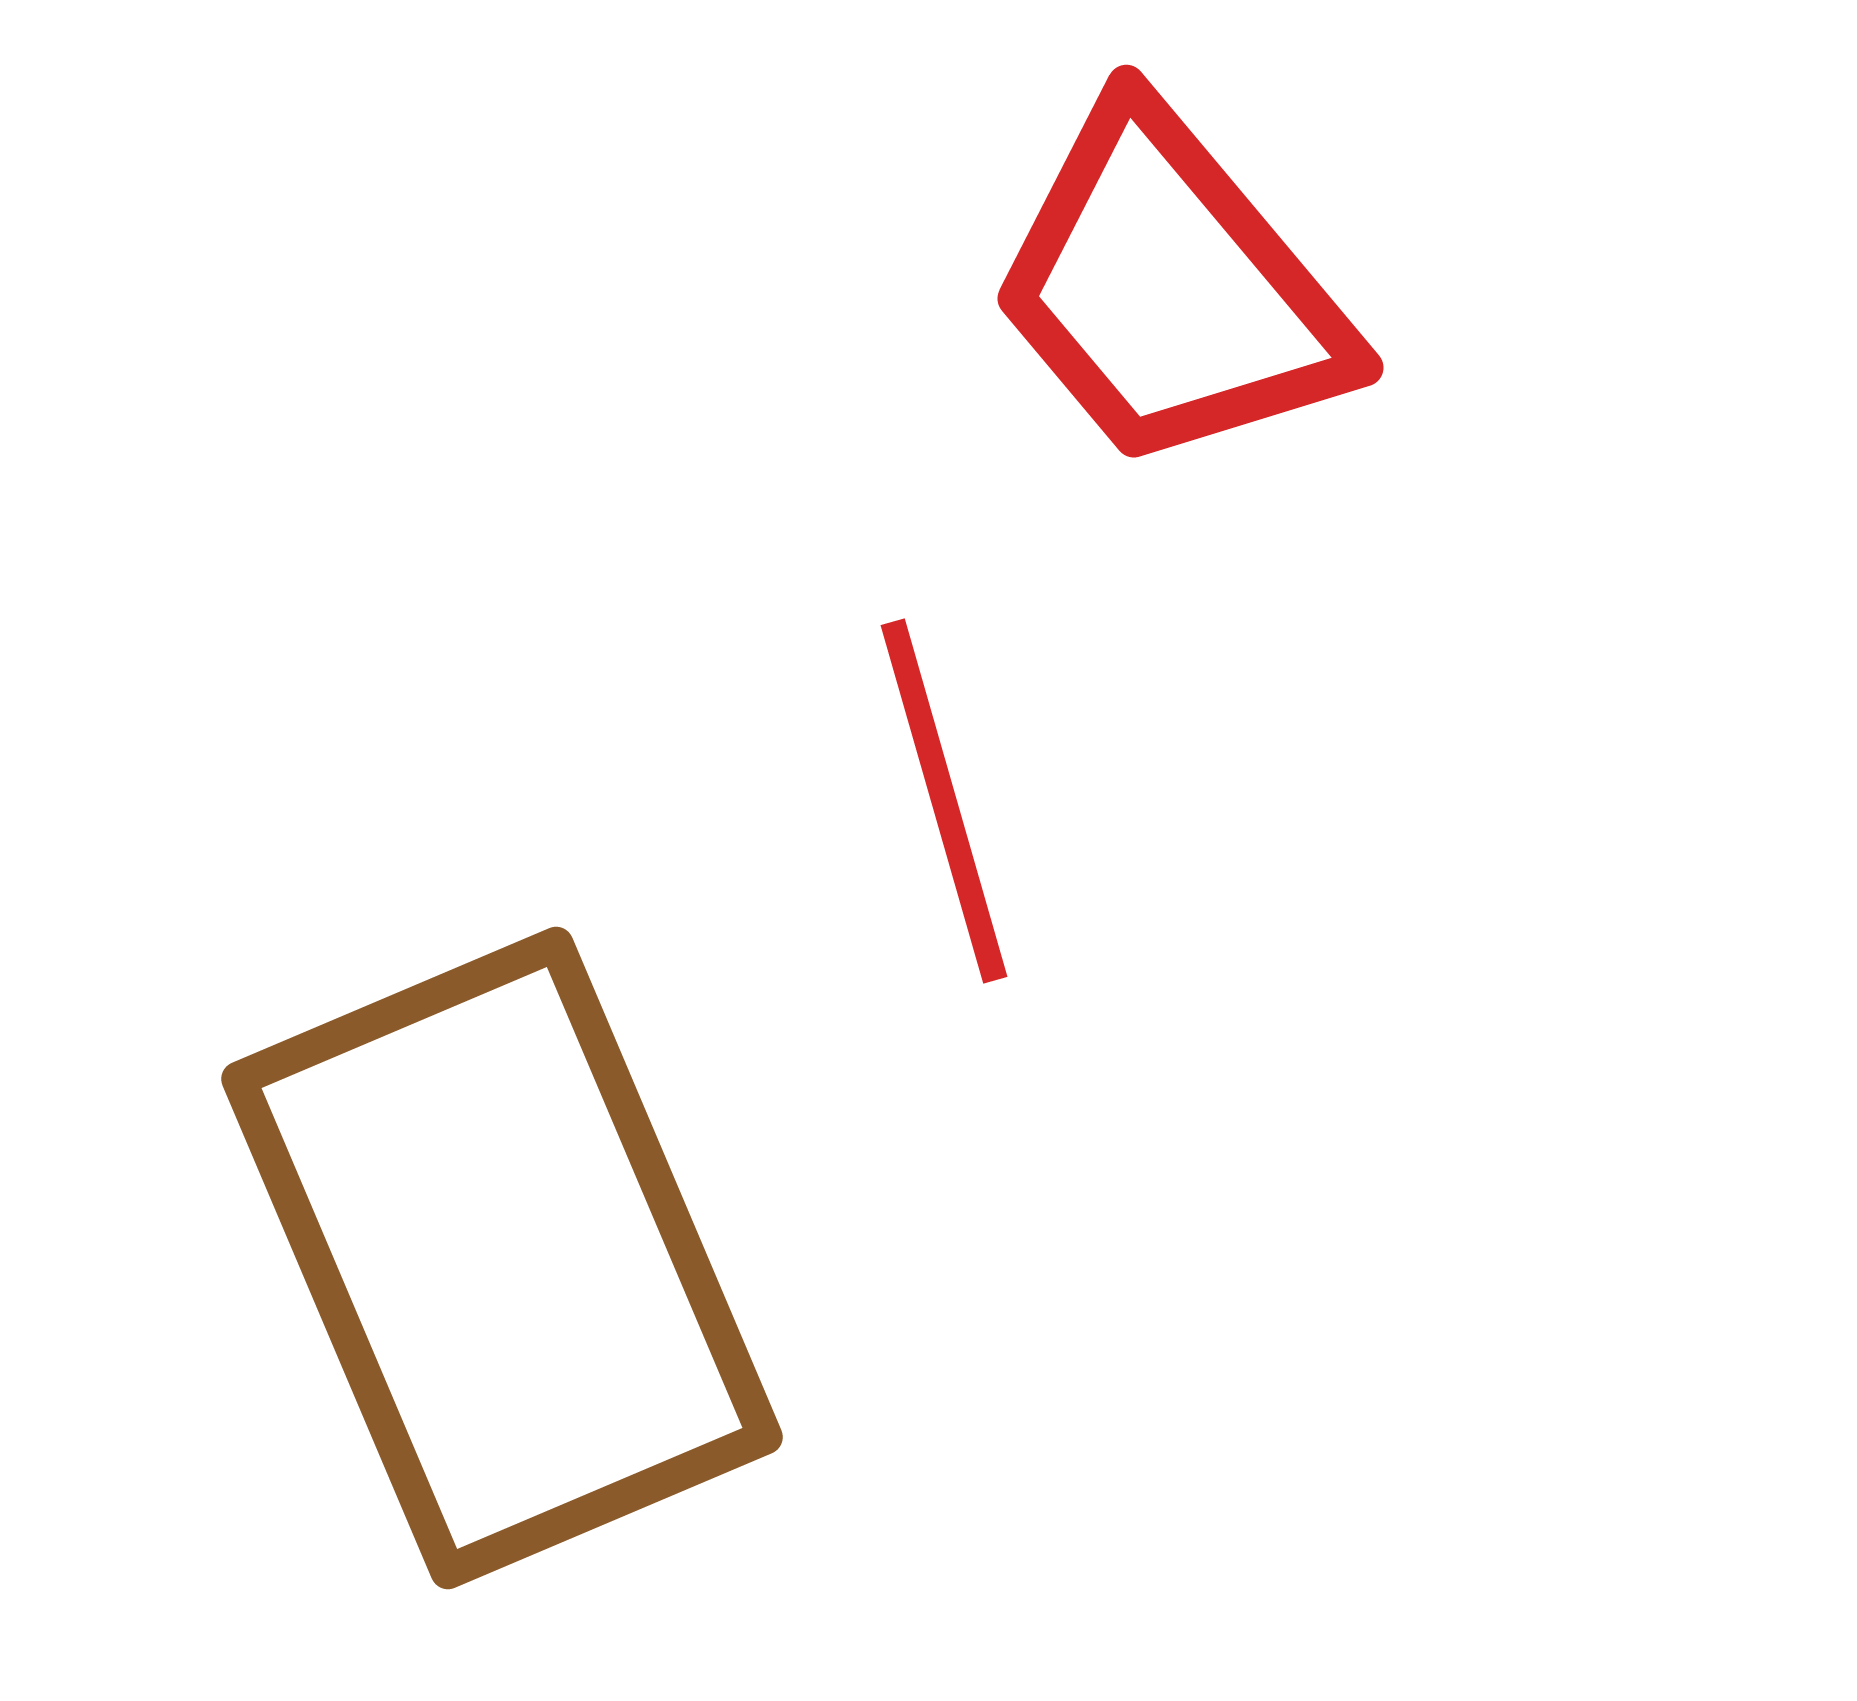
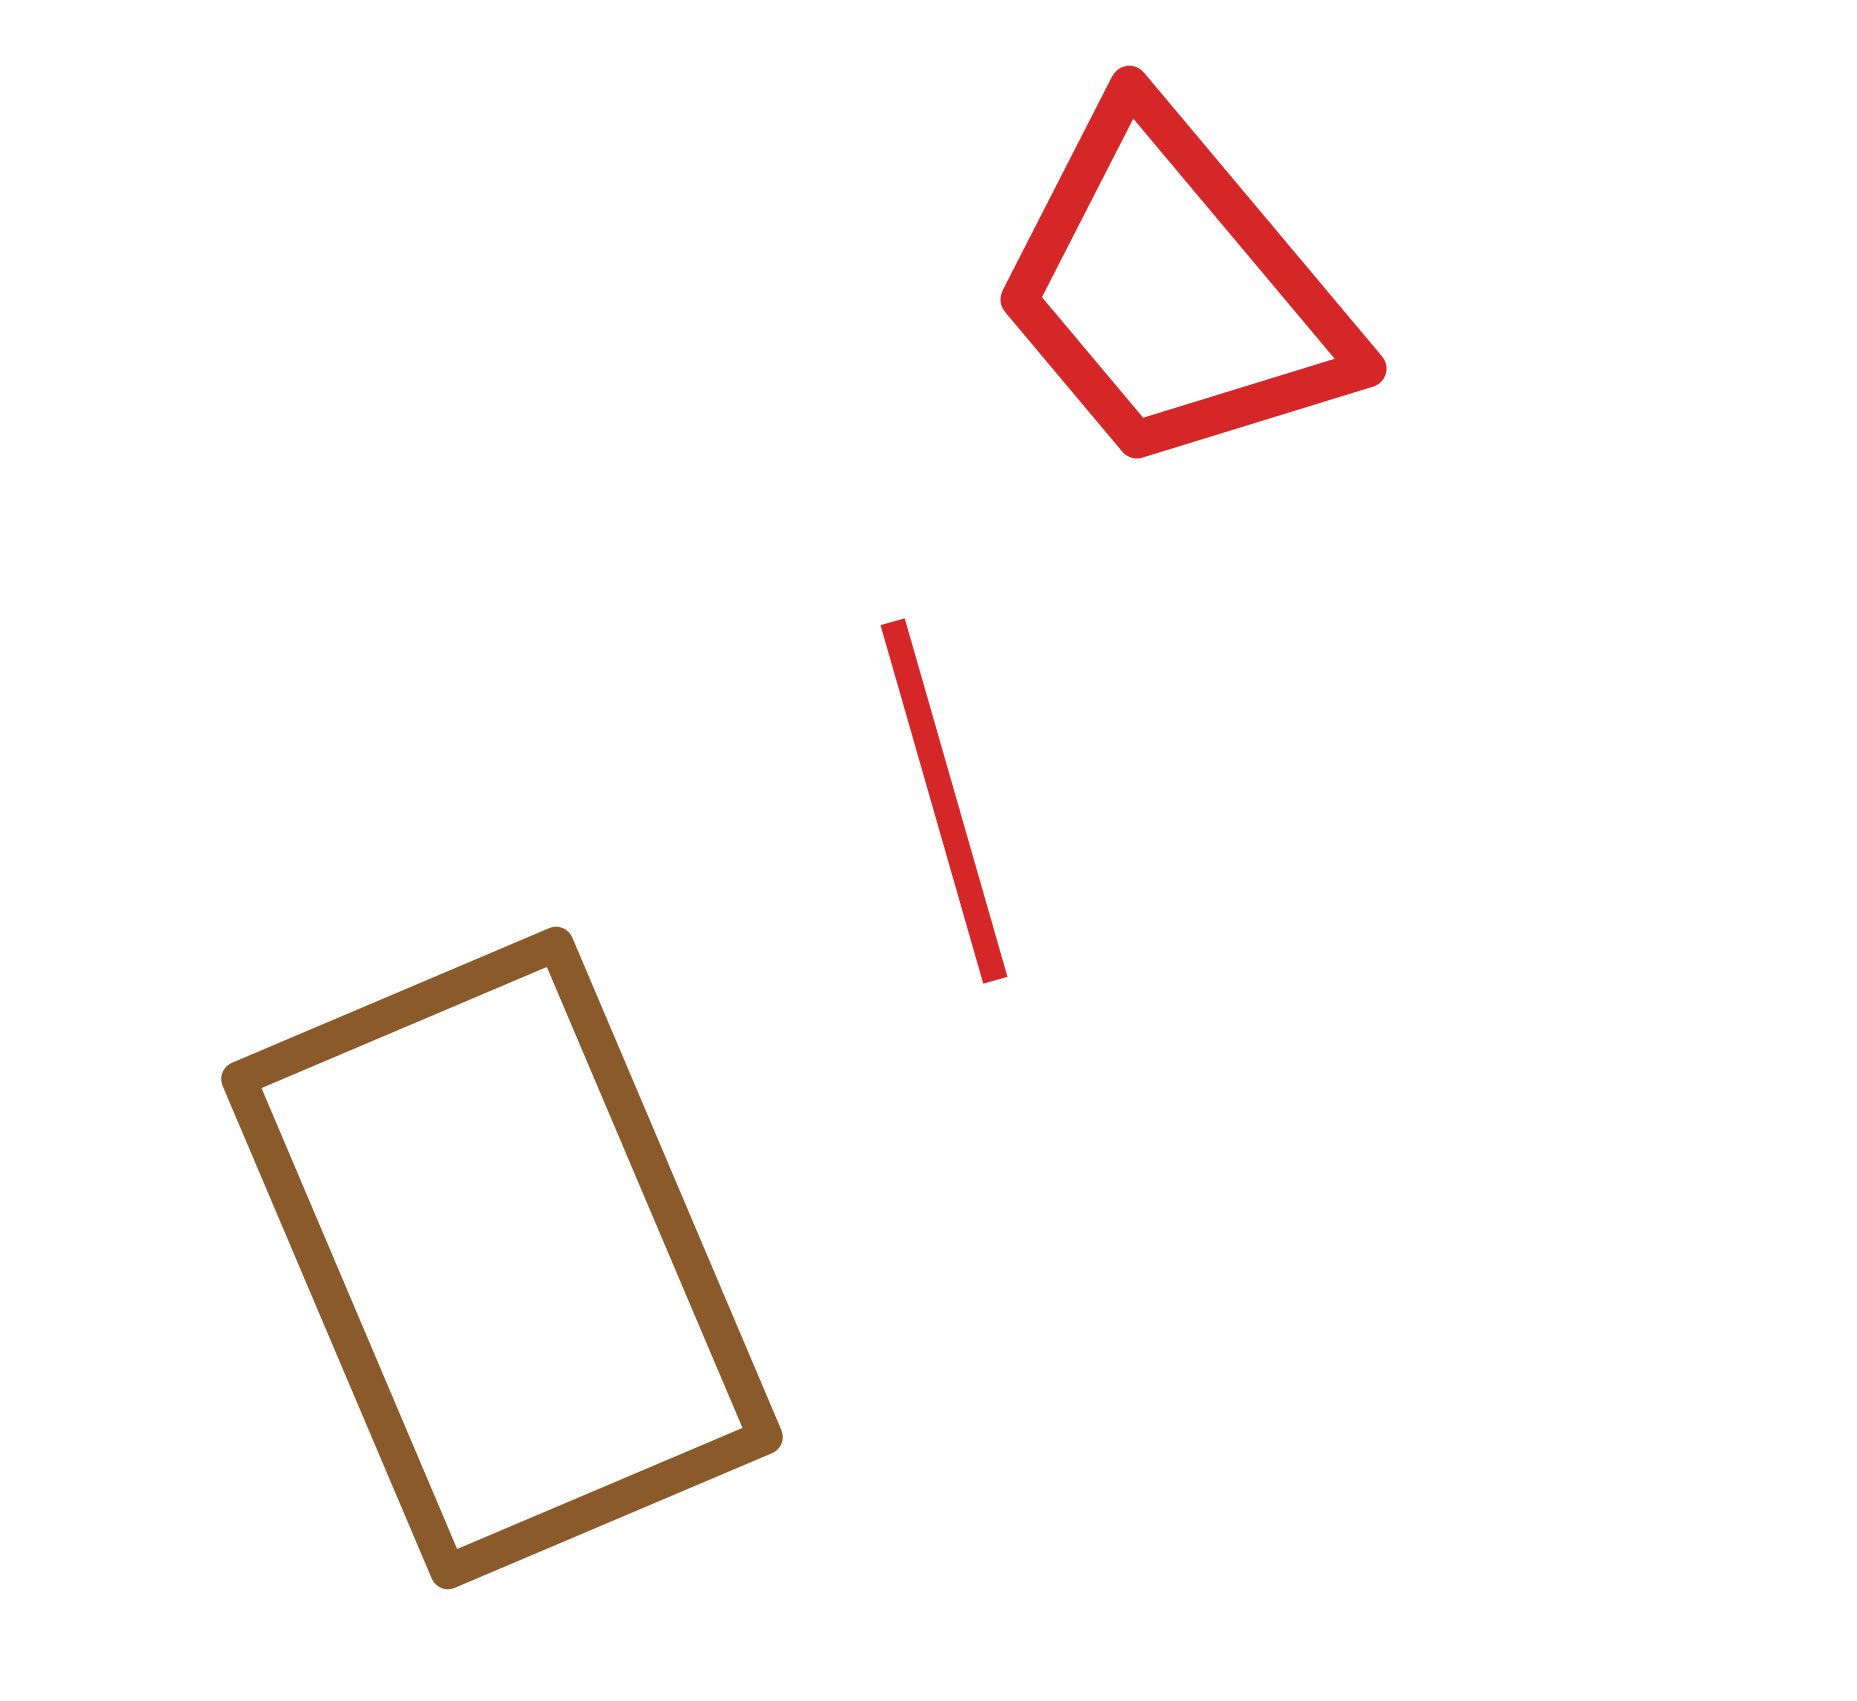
red trapezoid: moved 3 px right, 1 px down
